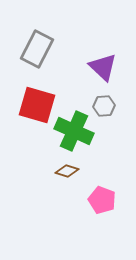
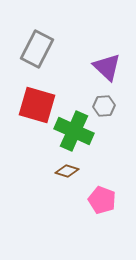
purple triangle: moved 4 px right
